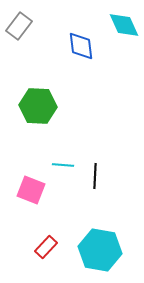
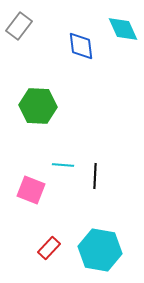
cyan diamond: moved 1 px left, 4 px down
red rectangle: moved 3 px right, 1 px down
